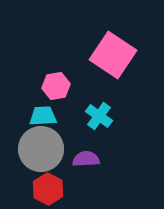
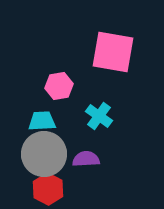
pink square: moved 3 px up; rotated 24 degrees counterclockwise
pink hexagon: moved 3 px right
cyan trapezoid: moved 1 px left, 5 px down
gray circle: moved 3 px right, 5 px down
